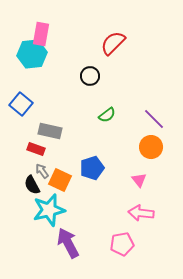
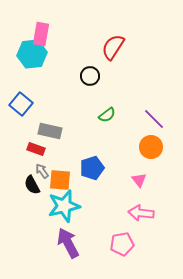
red semicircle: moved 4 px down; rotated 12 degrees counterclockwise
orange square: rotated 20 degrees counterclockwise
cyan star: moved 15 px right, 4 px up
